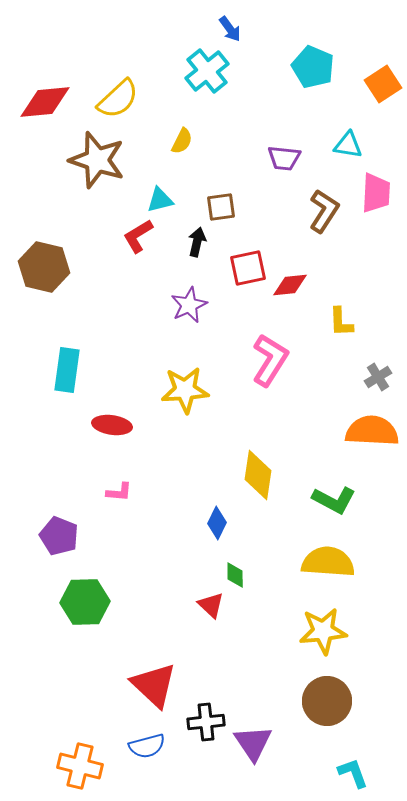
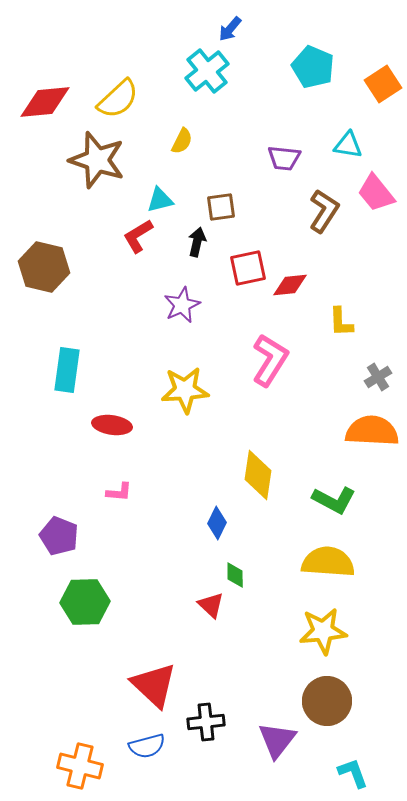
blue arrow at (230, 29): rotated 76 degrees clockwise
pink trapezoid at (376, 193): rotated 138 degrees clockwise
purple star at (189, 305): moved 7 px left
purple triangle at (253, 743): moved 24 px right, 3 px up; rotated 12 degrees clockwise
